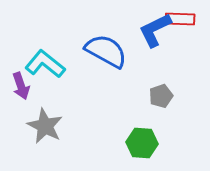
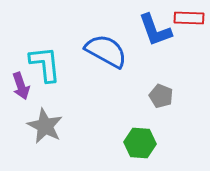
red rectangle: moved 9 px right, 1 px up
blue L-shape: rotated 84 degrees counterclockwise
cyan L-shape: rotated 45 degrees clockwise
gray pentagon: rotated 30 degrees counterclockwise
green hexagon: moved 2 px left
